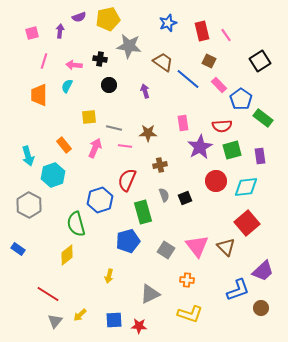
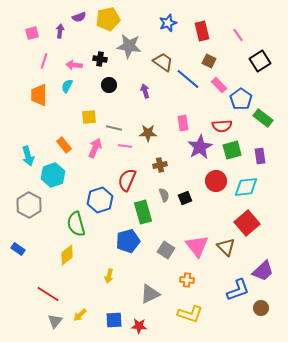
pink line at (226, 35): moved 12 px right
